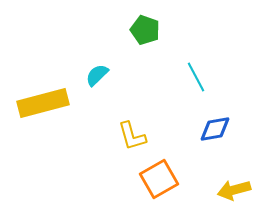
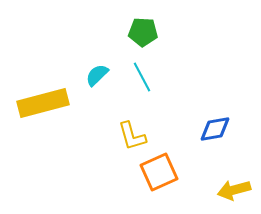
green pentagon: moved 2 px left, 2 px down; rotated 16 degrees counterclockwise
cyan line: moved 54 px left
orange square: moved 7 px up; rotated 6 degrees clockwise
